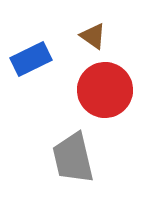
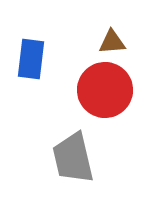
brown triangle: moved 19 px right, 6 px down; rotated 40 degrees counterclockwise
blue rectangle: rotated 57 degrees counterclockwise
